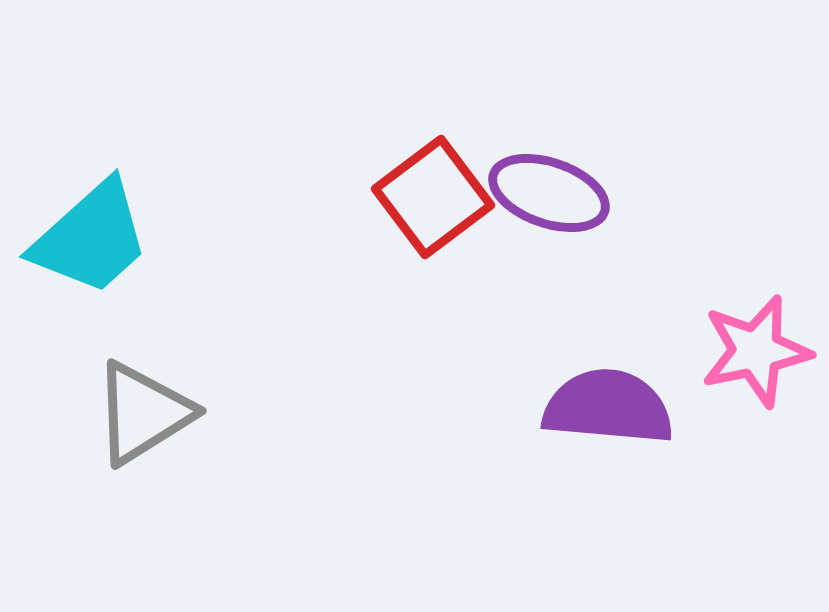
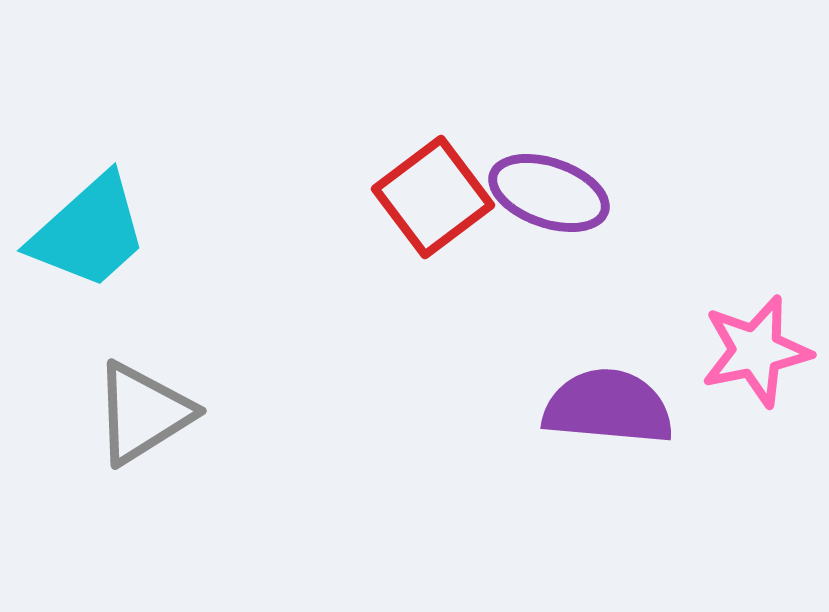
cyan trapezoid: moved 2 px left, 6 px up
